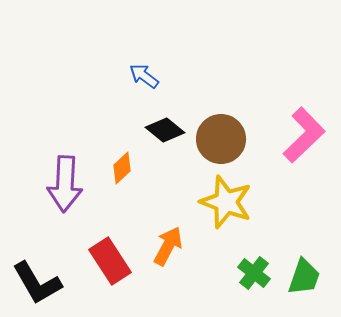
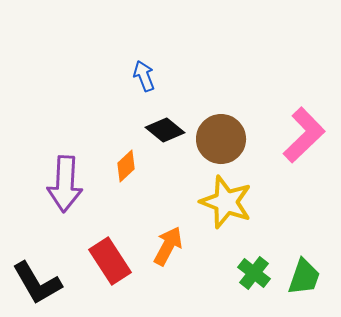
blue arrow: rotated 32 degrees clockwise
orange diamond: moved 4 px right, 2 px up
